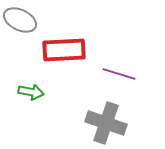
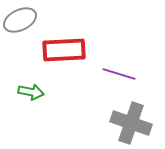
gray ellipse: rotated 52 degrees counterclockwise
gray cross: moved 25 px right
